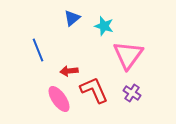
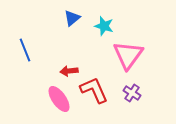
blue line: moved 13 px left
